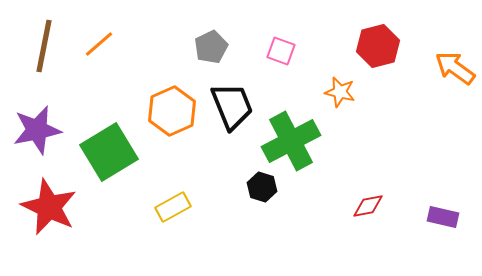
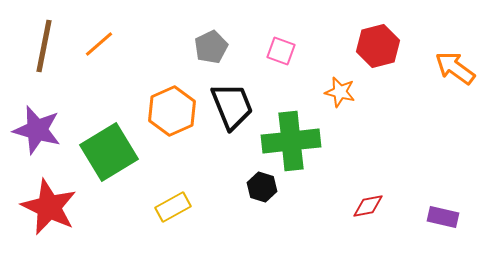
purple star: rotated 27 degrees clockwise
green cross: rotated 22 degrees clockwise
